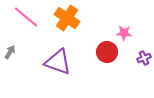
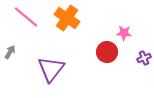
purple triangle: moved 7 px left, 7 px down; rotated 48 degrees clockwise
